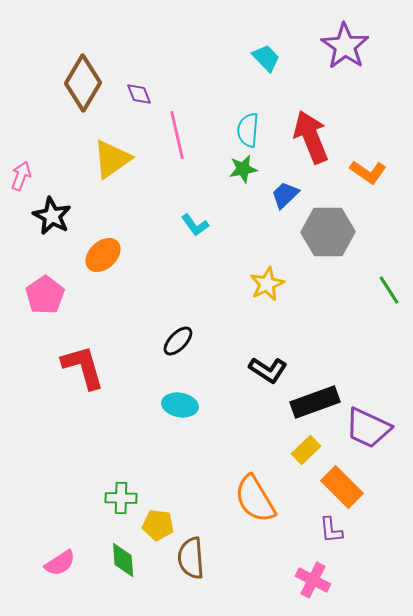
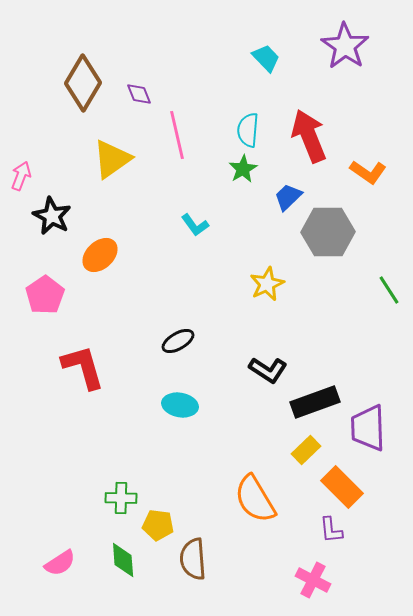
red arrow: moved 2 px left, 1 px up
green star: rotated 20 degrees counterclockwise
blue trapezoid: moved 3 px right, 2 px down
orange ellipse: moved 3 px left
black ellipse: rotated 16 degrees clockwise
purple trapezoid: rotated 63 degrees clockwise
brown semicircle: moved 2 px right, 1 px down
